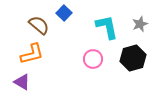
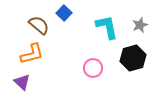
gray star: moved 1 px down
pink circle: moved 9 px down
purple triangle: rotated 12 degrees clockwise
